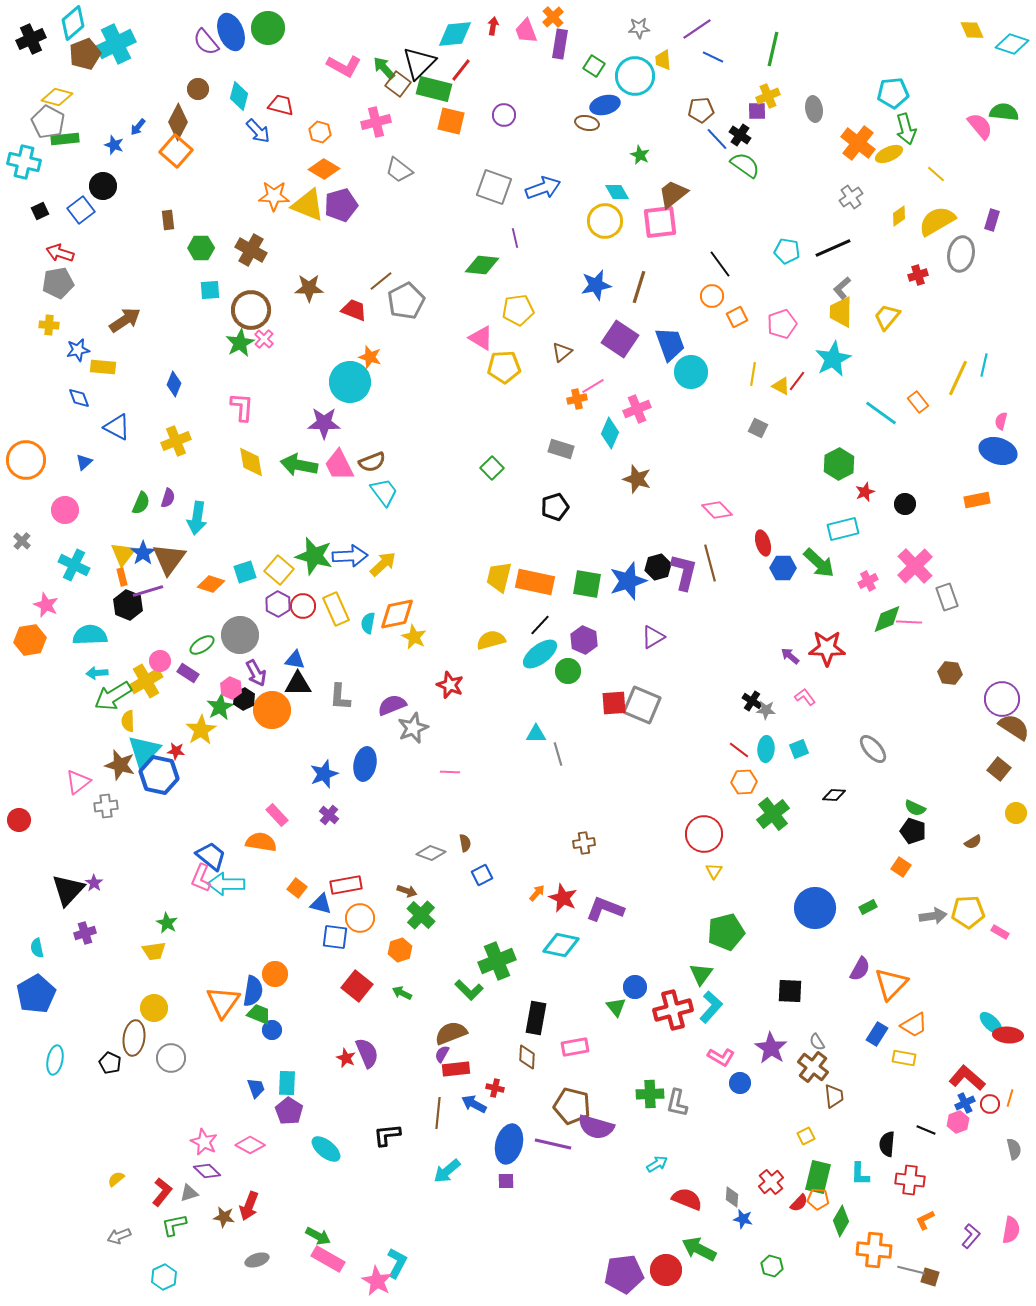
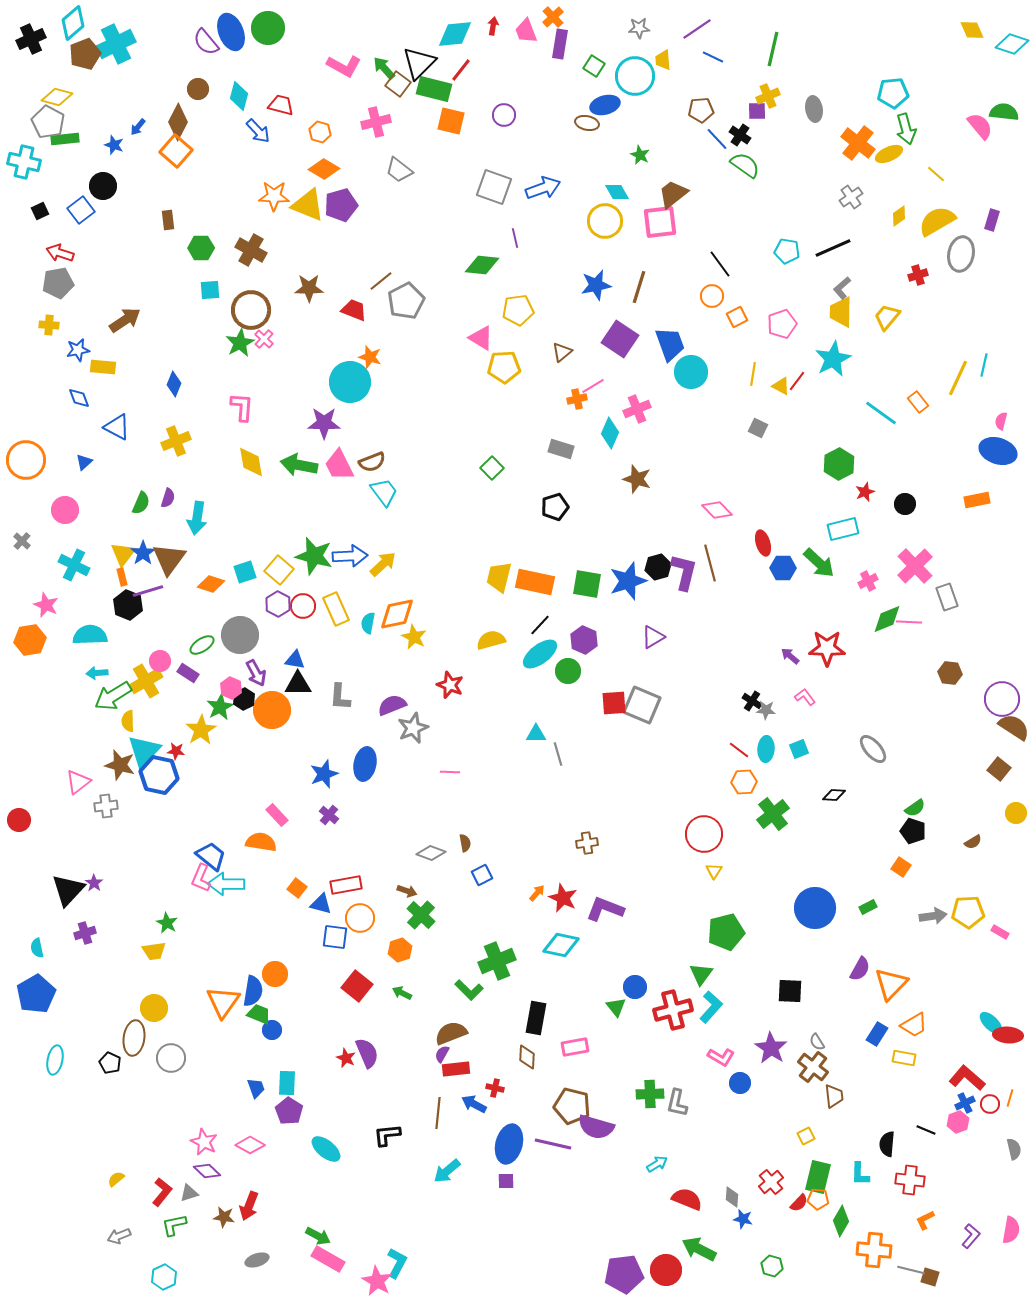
green semicircle at (915, 808): rotated 60 degrees counterclockwise
brown cross at (584, 843): moved 3 px right
